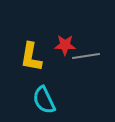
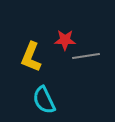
red star: moved 5 px up
yellow L-shape: rotated 12 degrees clockwise
